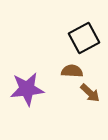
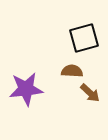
black square: rotated 12 degrees clockwise
purple star: moved 1 px left
